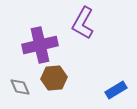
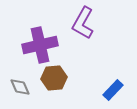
blue rectangle: moved 3 px left; rotated 15 degrees counterclockwise
